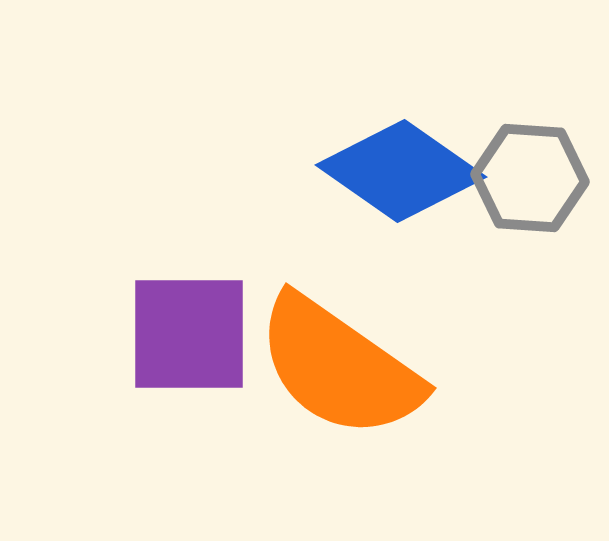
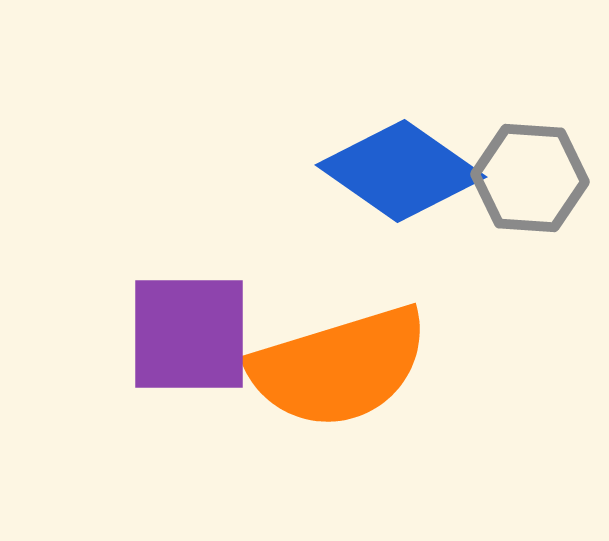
orange semicircle: rotated 52 degrees counterclockwise
